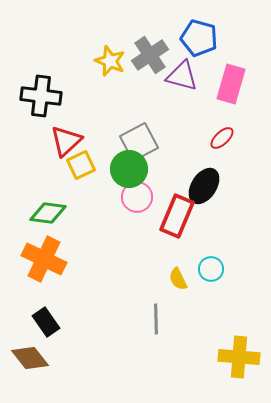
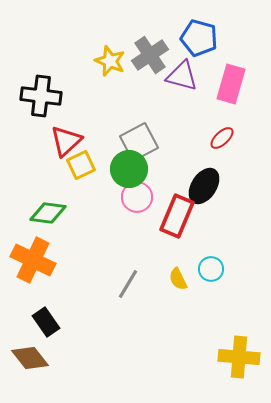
orange cross: moved 11 px left, 1 px down
gray line: moved 28 px left, 35 px up; rotated 32 degrees clockwise
